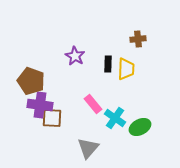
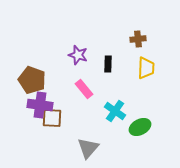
purple star: moved 3 px right, 1 px up; rotated 12 degrees counterclockwise
yellow trapezoid: moved 20 px right, 1 px up
brown pentagon: moved 1 px right, 1 px up
pink rectangle: moved 9 px left, 15 px up
cyan cross: moved 7 px up
